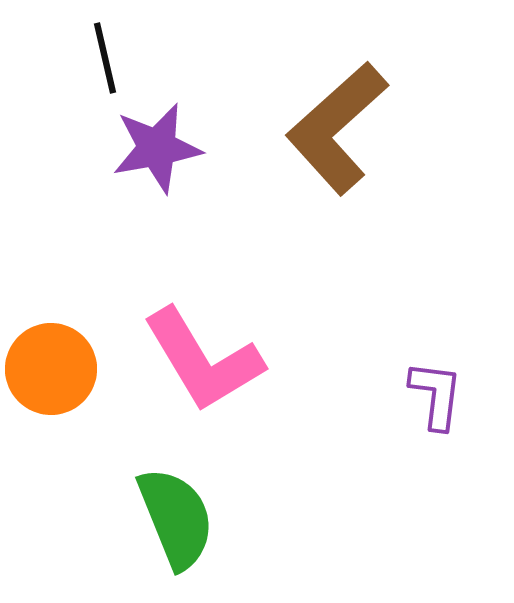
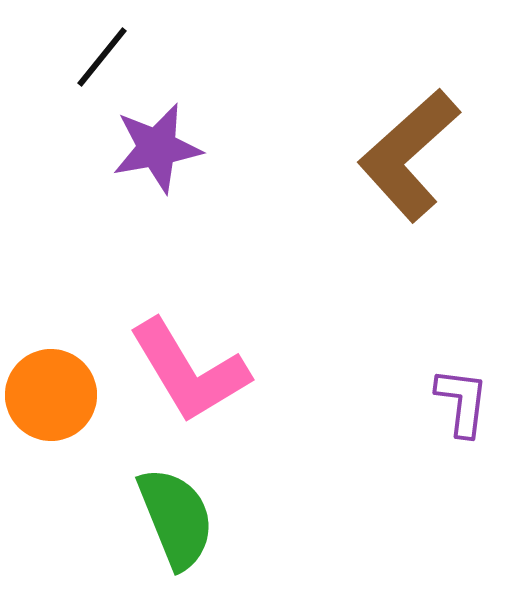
black line: moved 3 px left, 1 px up; rotated 52 degrees clockwise
brown L-shape: moved 72 px right, 27 px down
pink L-shape: moved 14 px left, 11 px down
orange circle: moved 26 px down
purple L-shape: moved 26 px right, 7 px down
